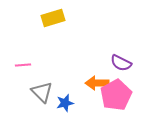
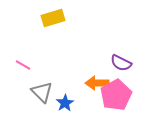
pink line: rotated 35 degrees clockwise
blue star: rotated 18 degrees counterclockwise
